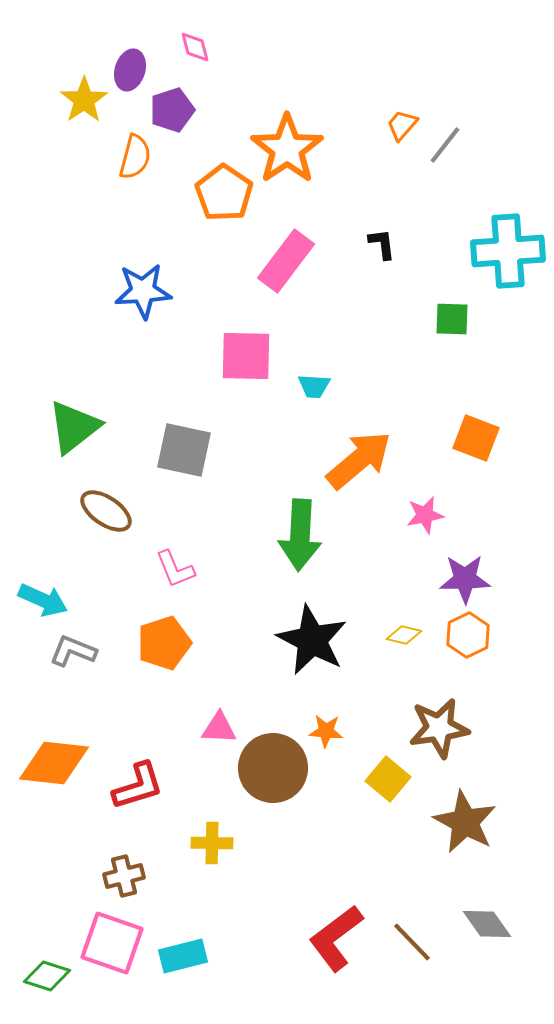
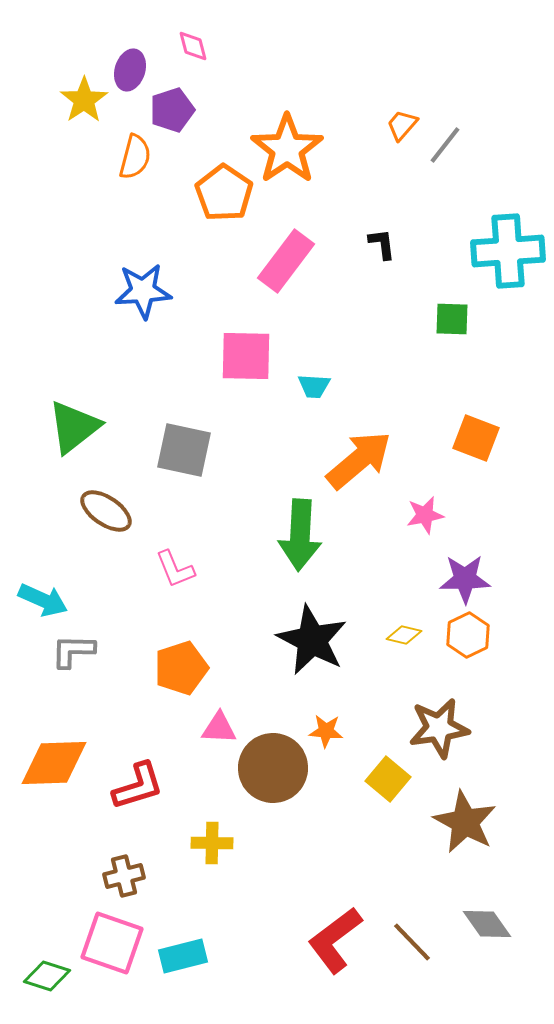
pink diamond at (195, 47): moved 2 px left, 1 px up
orange pentagon at (164, 643): moved 17 px right, 25 px down
gray L-shape at (73, 651): rotated 21 degrees counterclockwise
orange diamond at (54, 763): rotated 8 degrees counterclockwise
red L-shape at (336, 938): moved 1 px left, 2 px down
